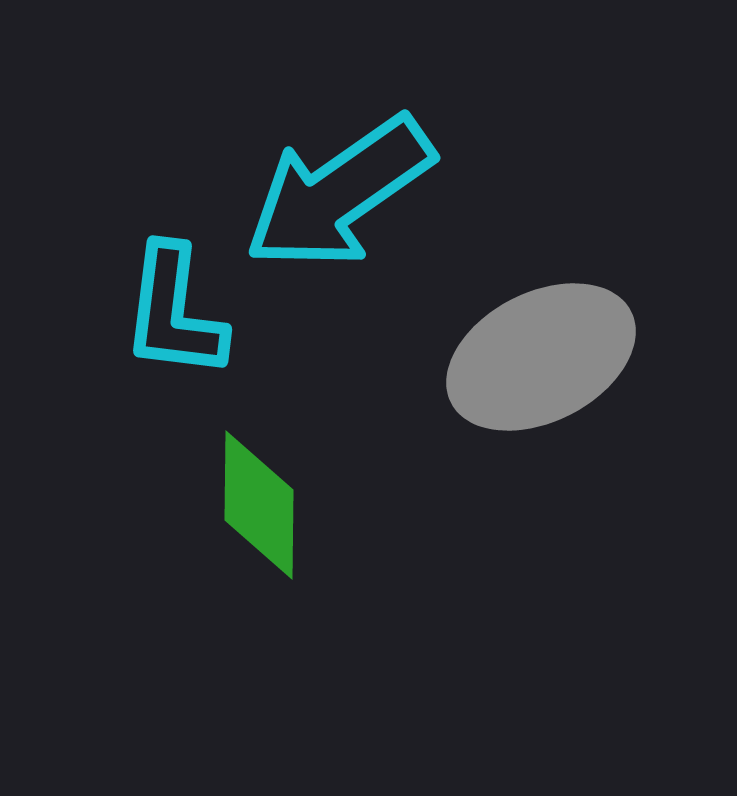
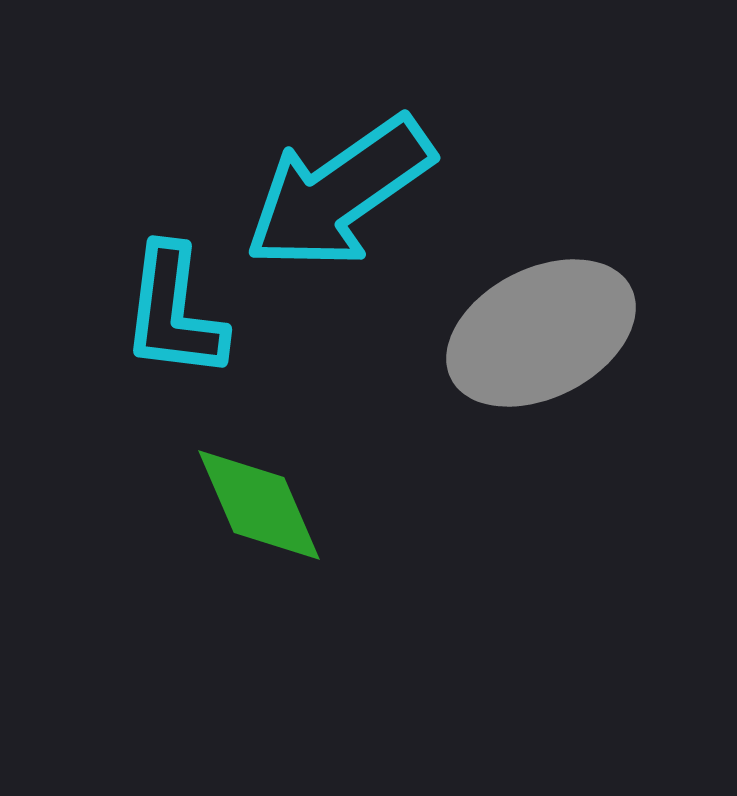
gray ellipse: moved 24 px up
green diamond: rotated 24 degrees counterclockwise
